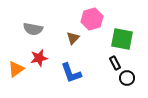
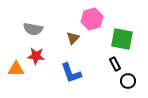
red star: moved 3 px left, 2 px up; rotated 18 degrees clockwise
black rectangle: moved 1 px down
orange triangle: rotated 36 degrees clockwise
black circle: moved 1 px right, 3 px down
